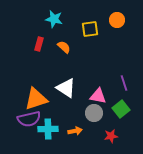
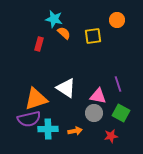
yellow square: moved 3 px right, 7 px down
orange semicircle: moved 14 px up
purple line: moved 6 px left, 1 px down
green square: moved 4 px down; rotated 24 degrees counterclockwise
